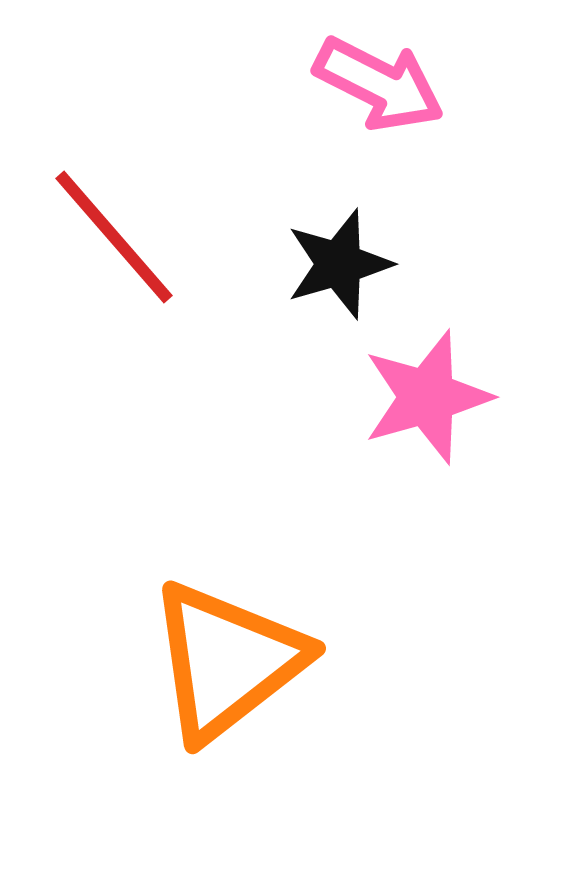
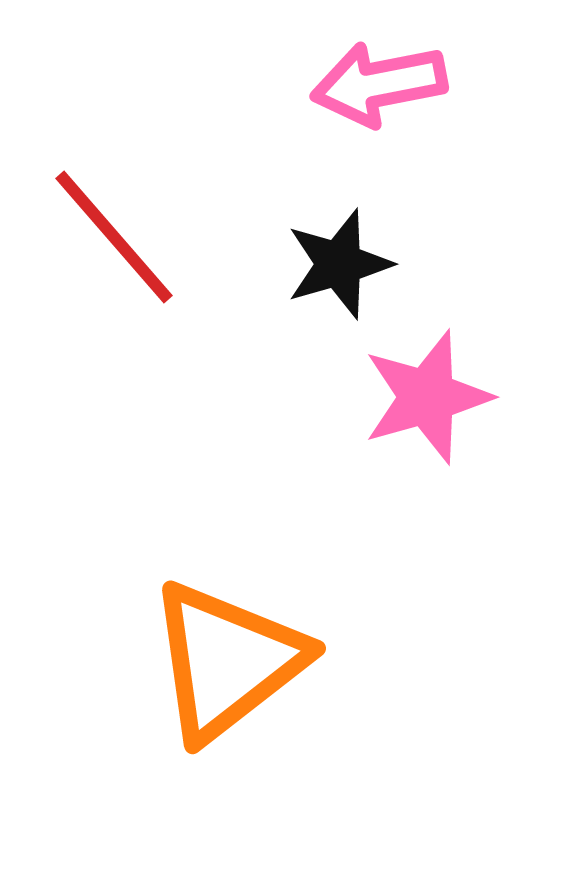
pink arrow: rotated 142 degrees clockwise
